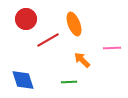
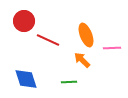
red circle: moved 2 px left, 2 px down
orange ellipse: moved 12 px right, 11 px down
red line: rotated 55 degrees clockwise
blue diamond: moved 3 px right, 1 px up
